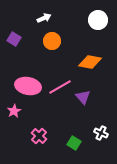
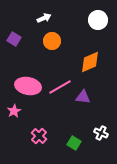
orange diamond: rotated 35 degrees counterclockwise
purple triangle: rotated 42 degrees counterclockwise
